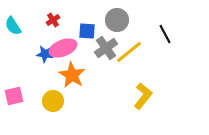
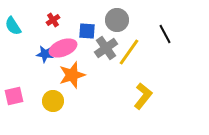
yellow line: rotated 16 degrees counterclockwise
orange star: rotated 24 degrees clockwise
